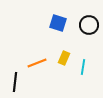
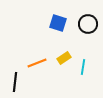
black circle: moved 1 px left, 1 px up
yellow rectangle: rotated 32 degrees clockwise
